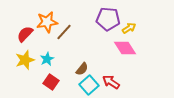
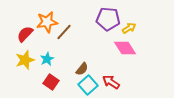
cyan square: moved 1 px left
